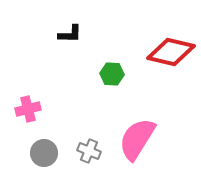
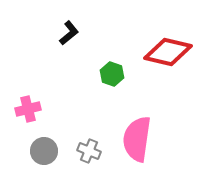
black L-shape: moved 1 px left, 1 px up; rotated 40 degrees counterclockwise
red diamond: moved 3 px left
green hexagon: rotated 15 degrees clockwise
pink semicircle: rotated 24 degrees counterclockwise
gray circle: moved 2 px up
